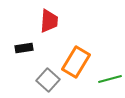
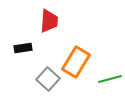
black rectangle: moved 1 px left
gray square: moved 1 px up
